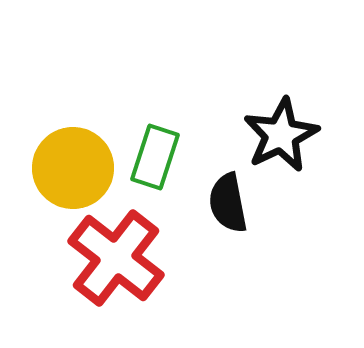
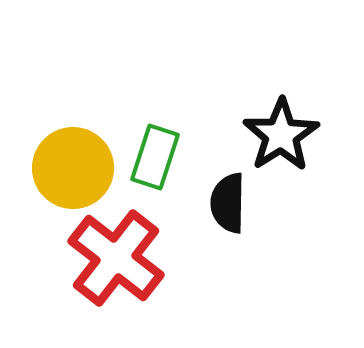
black star: rotated 6 degrees counterclockwise
black semicircle: rotated 12 degrees clockwise
